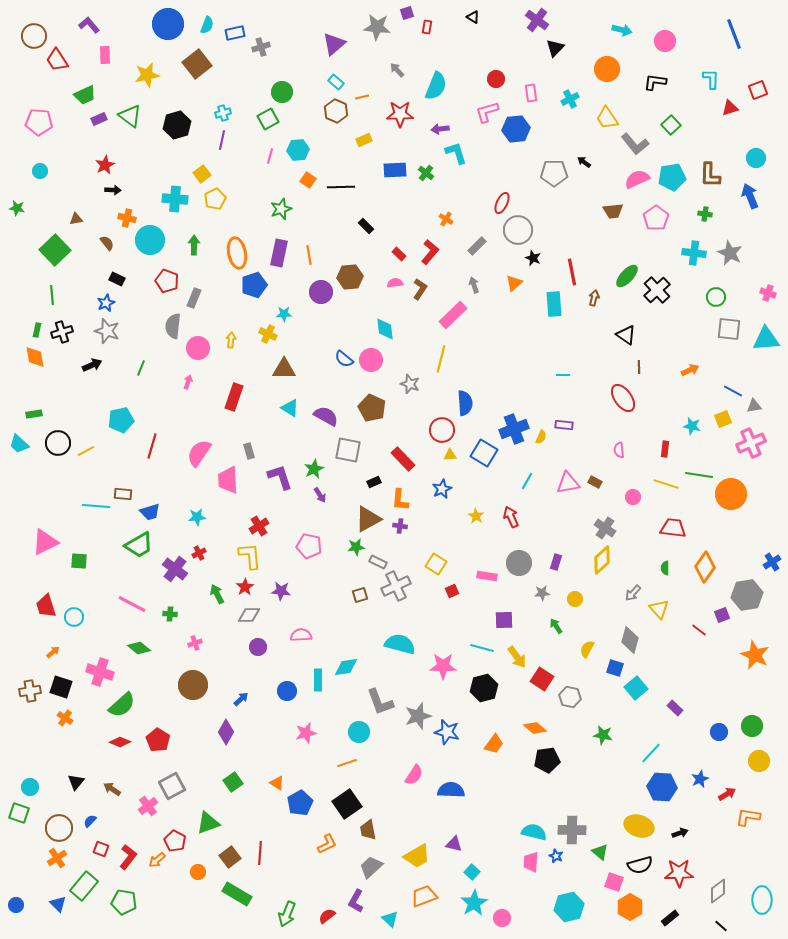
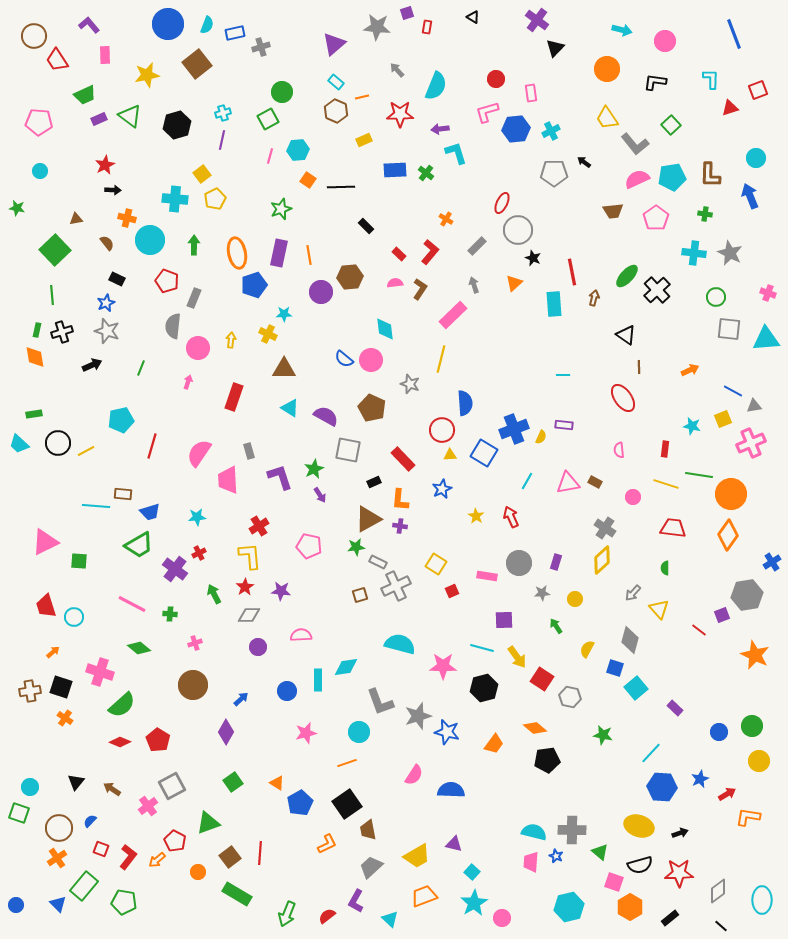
cyan cross at (570, 99): moved 19 px left, 32 px down
orange diamond at (705, 567): moved 23 px right, 32 px up
green arrow at (217, 594): moved 3 px left
